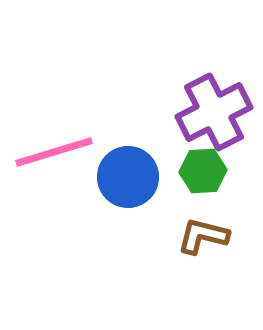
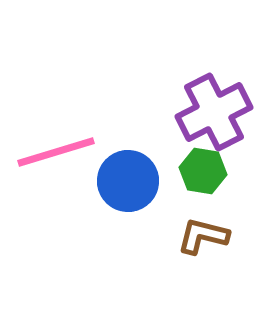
pink line: moved 2 px right
green hexagon: rotated 12 degrees clockwise
blue circle: moved 4 px down
